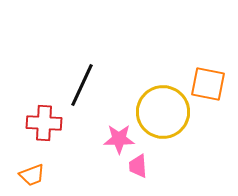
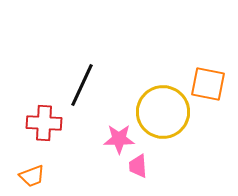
orange trapezoid: moved 1 px down
